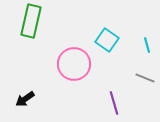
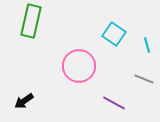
cyan square: moved 7 px right, 6 px up
pink circle: moved 5 px right, 2 px down
gray line: moved 1 px left, 1 px down
black arrow: moved 1 px left, 2 px down
purple line: rotated 45 degrees counterclockwise
